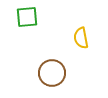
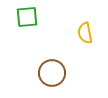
yellow semicircle: moved 4 px right, 5 px up
